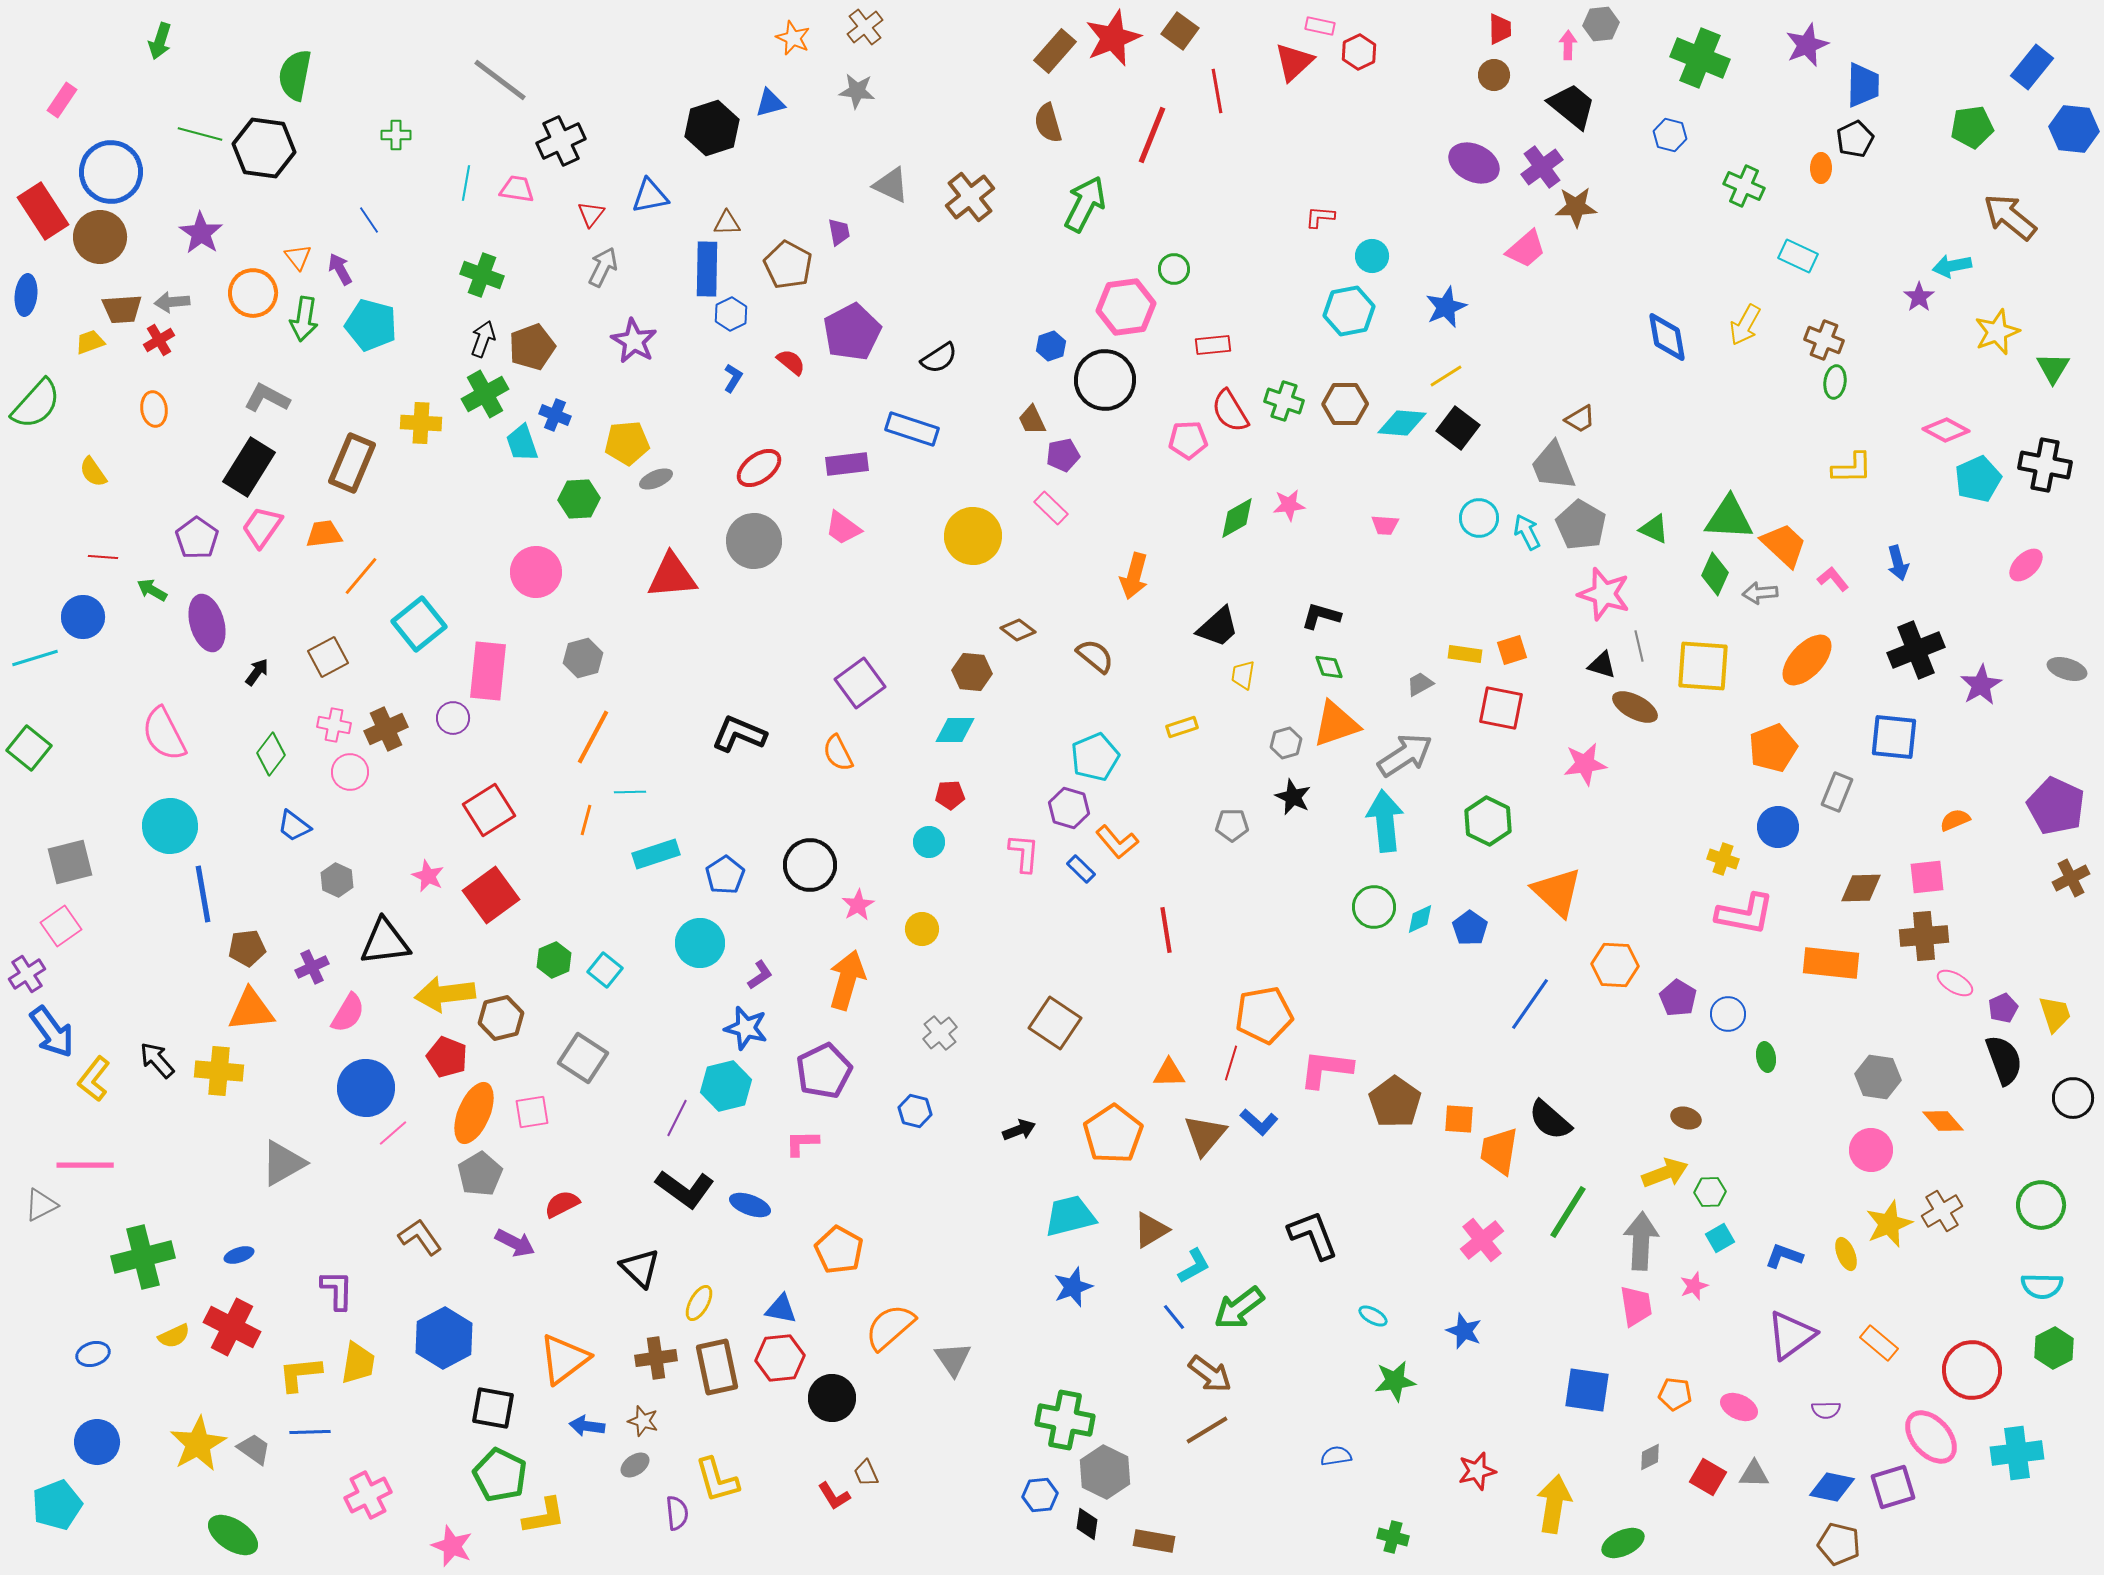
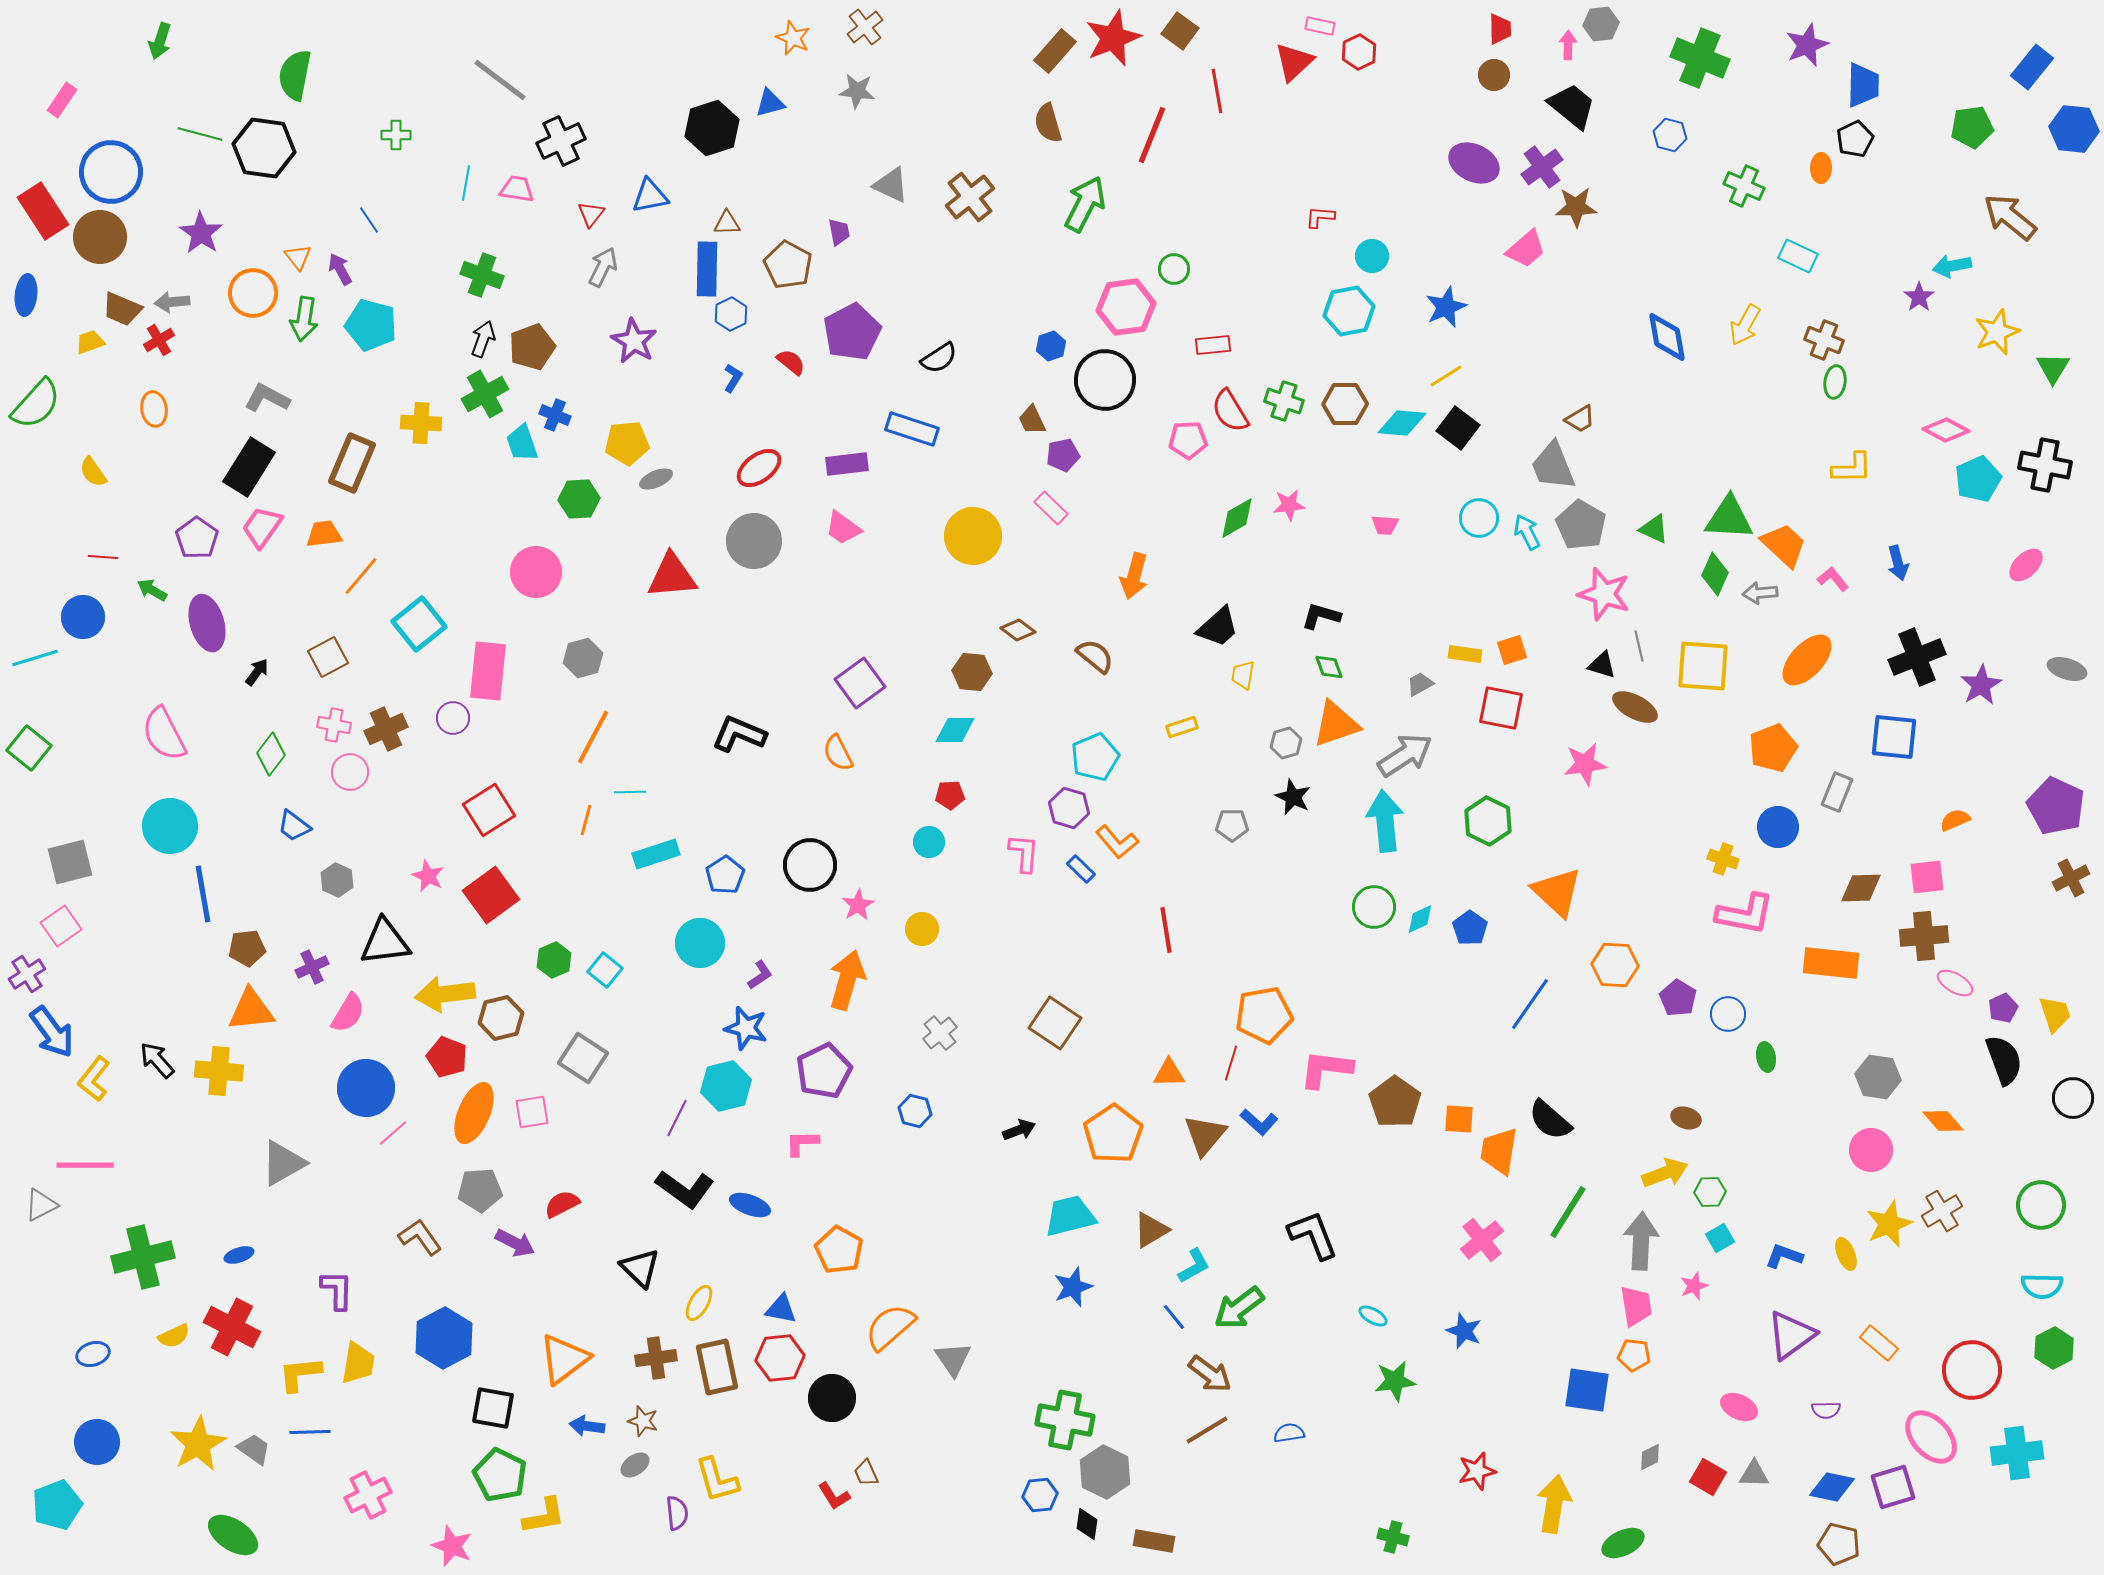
brown trapezoid at (122, 309): rotated 27 degrees clockwise
black cross at (1916, 650): moved 1 px right, 7 px down
gray pentagon at (480, 1174): moved 16 px down; rotated 27 degrees clockwise
orange pentagon at (1675, 1394): moved 41 px left, 39 px up
blue semicircle at (1336, 1456): moved 47 px left, 23 px up
